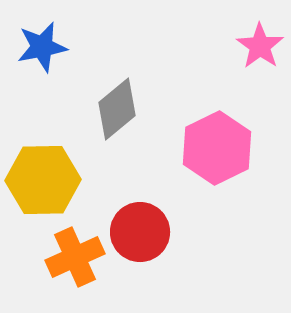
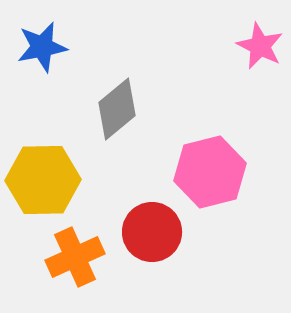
pink star: rotated 9 degrees counterclockwise
pink hexagon: moved 7 px left, 24 px down; rotated 12 degrees clockwise
red circle: moved 12 px right
